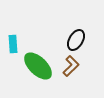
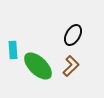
black ellipse: moved 3 px left, 5 px up
cyan rectangle: moved 6 px down
